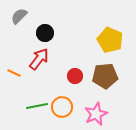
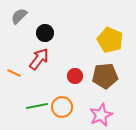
pink star: moved 5 px right, 1 px down
